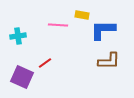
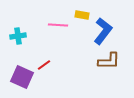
blue L-shape: moved 1 px down; rotated 128 degrees clockwise
red line: moved 1 px left, 2 px down
